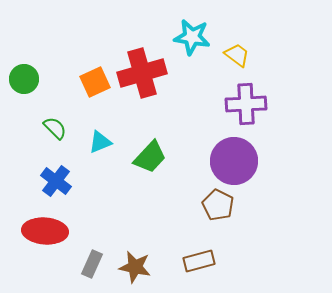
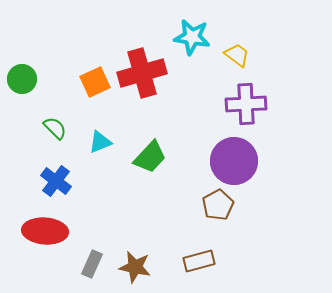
green circle: moved 2 px left
brown pentagon: rotated 16 degrees clockwise
